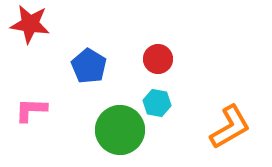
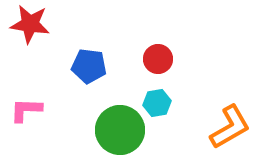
blue pentagon: rotated 24 degrees counterclockwise
cyan hexagon: rotated 20 degrees counterclockwise
pink L-shape: moved 5 px left
